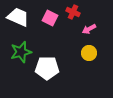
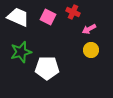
pink square: moved 2 px left, 1 px up
yellow circle: moved 2 px right, 3 px up
